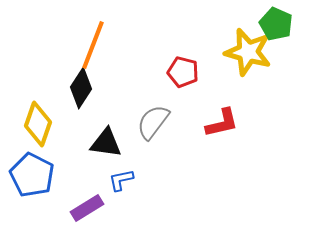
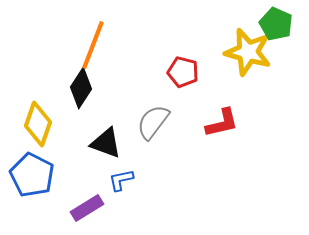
black triangle: rotated 12 degrees clockwise
